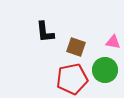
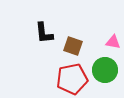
black L-shape: moved 1 px left, 1 px down
brown square: moved 3 px left, 1 px up
